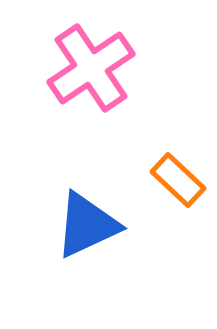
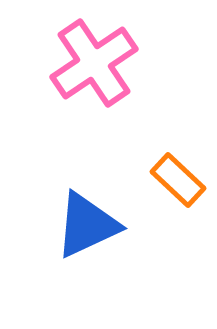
pink cross: moved 3 px right, 5 px up
